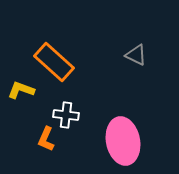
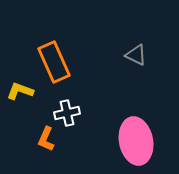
orange rectangle: rotated 24 degrees clockwise
yellow L-shape: moved 1 px left, 1 px down
white cross: moved 1 px right, 2 px up; rotated 20 degrees counterclockwise
pink ellipse: moved 13 px right
